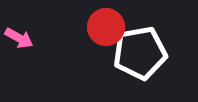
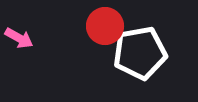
red circle: moved 1 px left, 1 px up
